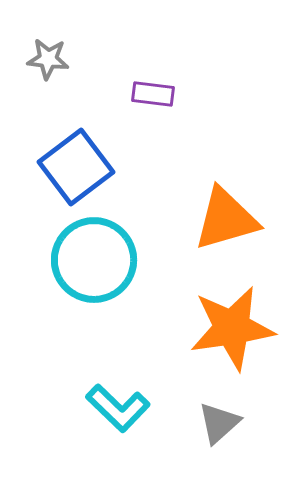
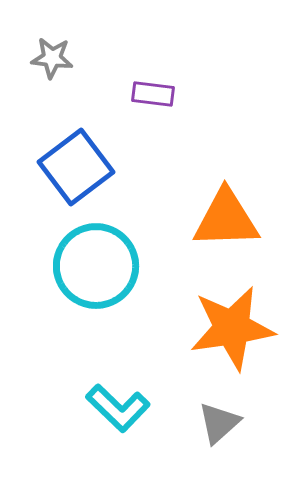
gray star: moved 4 px right, 1 px up
orange triangle: rotated 14 degrees clockwise
cyan circle: moved 2 px right, 6 px down
